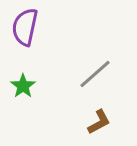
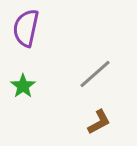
purple semicircle: moved 1 px right, 1 px down
